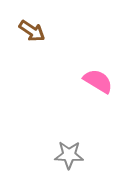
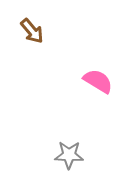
brown arrow: rotated 16 degrees clockwise
